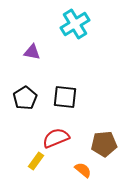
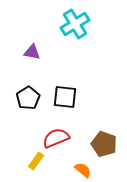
black pentagon: moved 3 px right
brown pentagon: rotated 25 degrees clockwise
